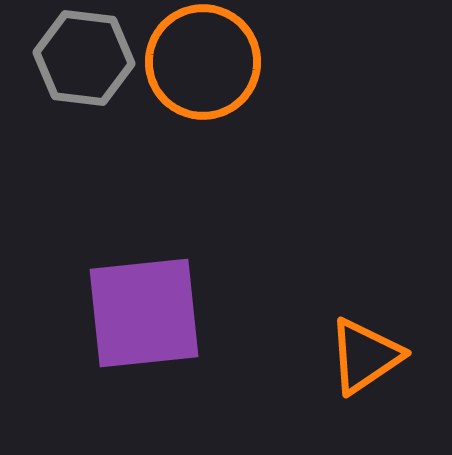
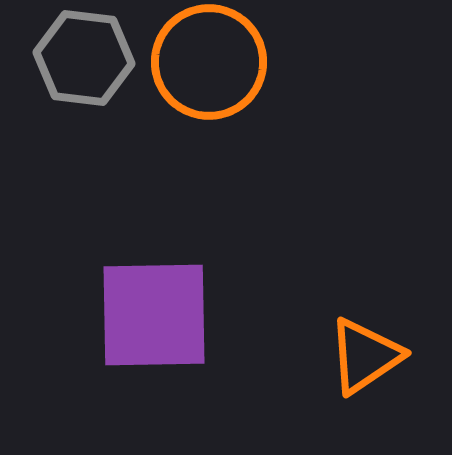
orange circle: moved 6 px right
purple square: moved 10 px right, 2 px down; rotated 5 degrees clockwise
